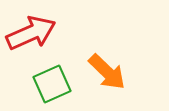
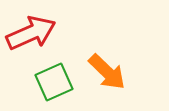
green square: moved 2 px right, 2 px up
